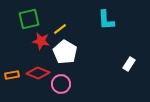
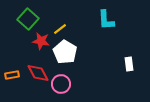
green square: moved 1 px left; rotated 35 degrees counterclockwise
white rectangle: rotated 40 degrees counterclockwise
red diamond: rotated 40 degrees clockwise
